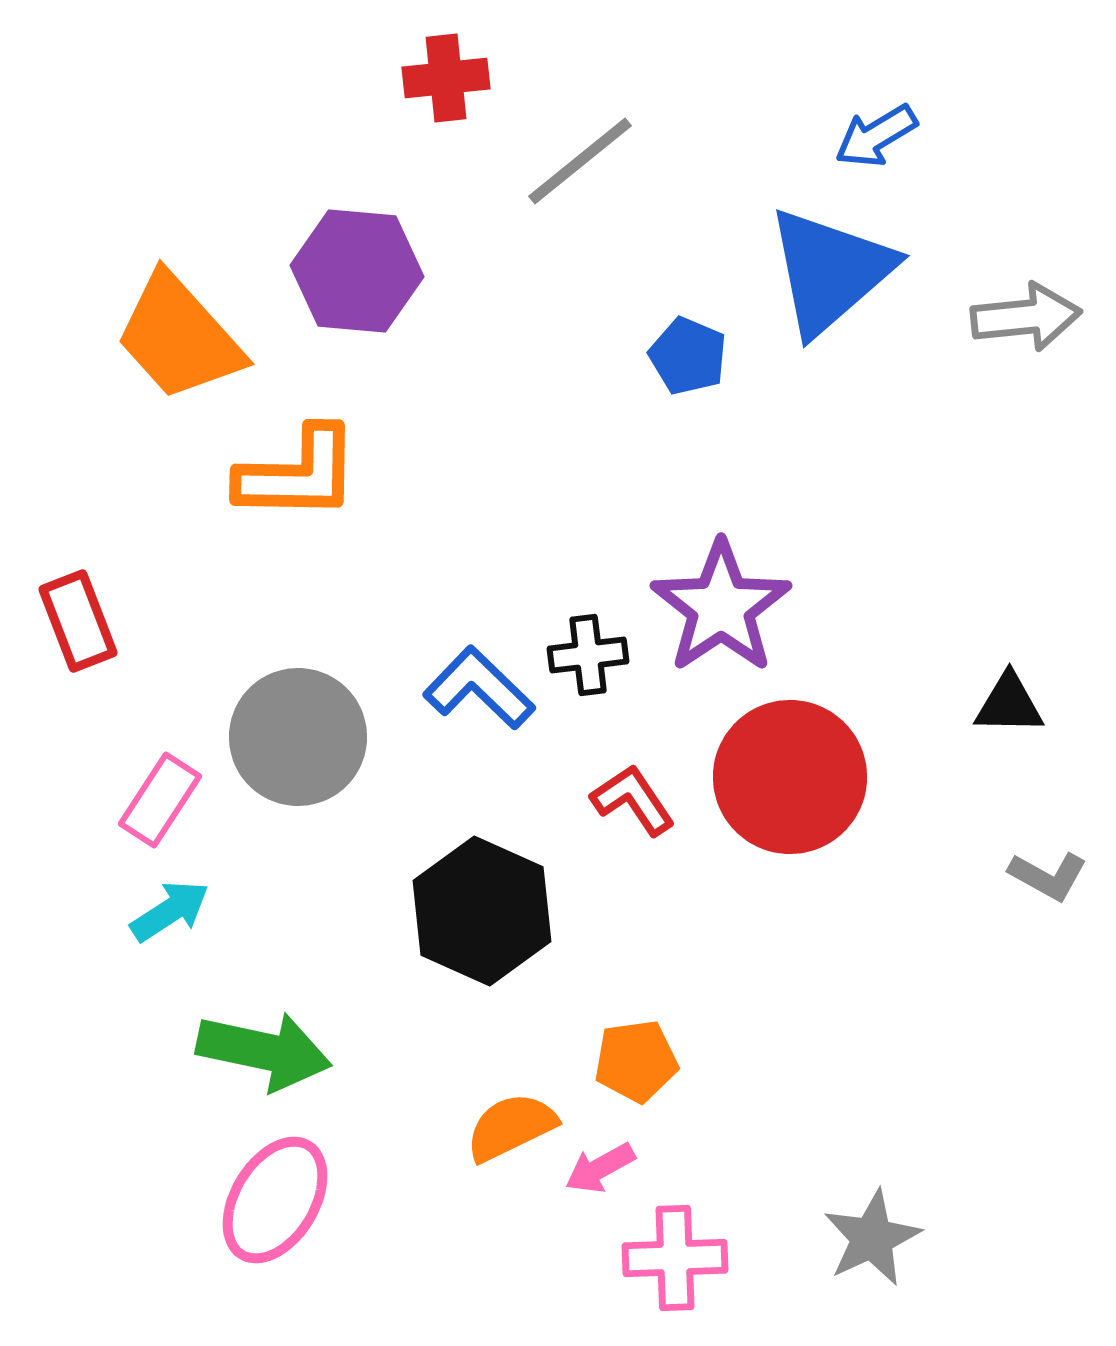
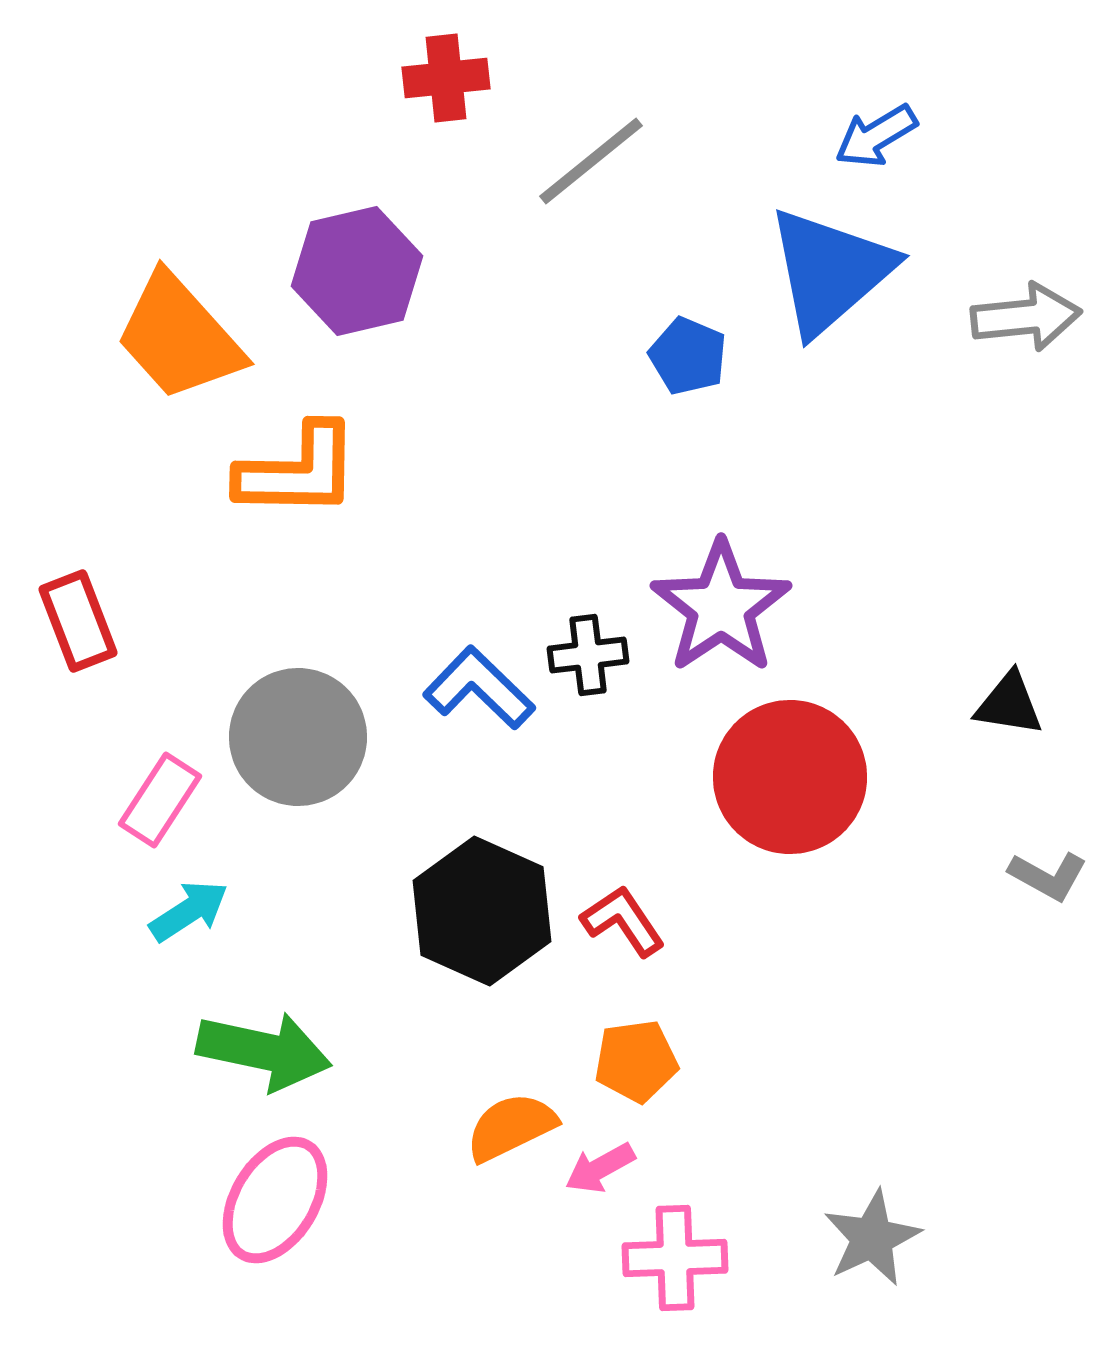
gray line: moved 11 px right
purple hexagon: rotated 18 degrees counterclockwise
orange L-shape: moved 3 px up
black triangle: rotated 8 degrees clockwise
red L-shape: moved 10 px left, 121 px down
cyan arrow: moved 19 px right
